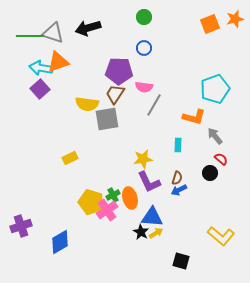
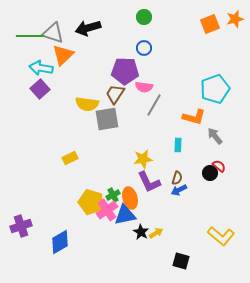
orange triangle: moved 5 px right, 7 px up; rotated 25 degrees counterclockwise
purple pentagon: moved 6 px right
red semicircle: moved 2 px left, 7 px down
blue triangle: moved 27 px left, 2 px up; rotated 15 degrees counterclockwise
